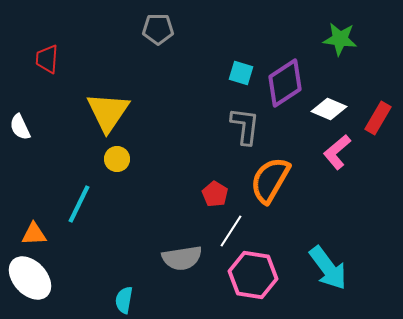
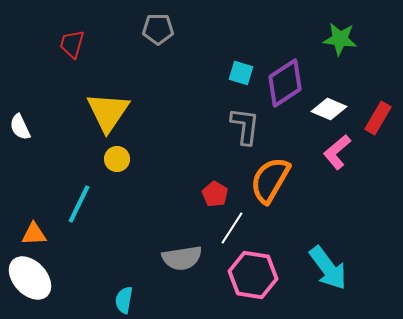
red trapezoid: moved 25 px right, 15 px up; rotated 12 degrees clockwise
white line: moved 1 px right, 3 px up
